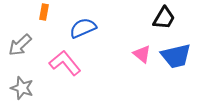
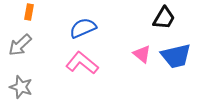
orange rectangle: moved 15 px left
pink L-shape: moved 17 px right; rotated 12 degrees counterclockwise
gray star: moved 1 px left, 1 px up
